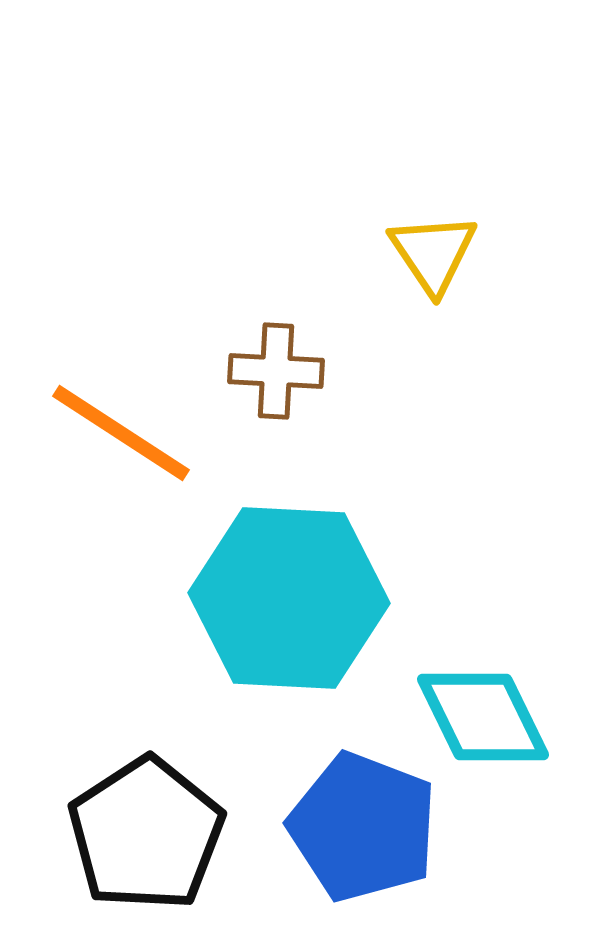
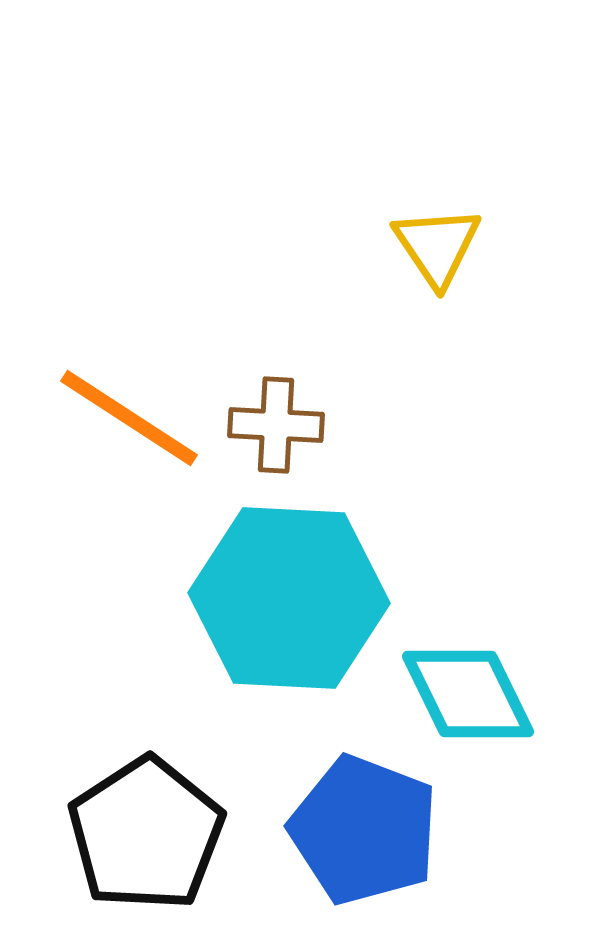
yellow triangle: moved 4 px right, 7 px up
brown cross: moved 54 px down
orange line: moved 8 px right, 15 px up
cyan diamond: moved 15 px left, 23 px up
blue pentagon: moved 1 px right, 3 px down
